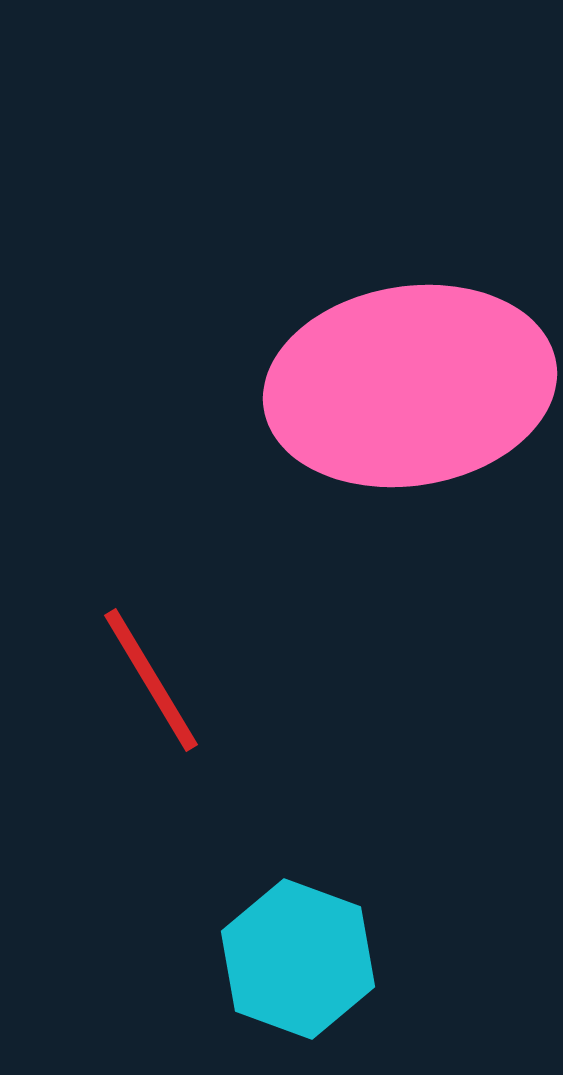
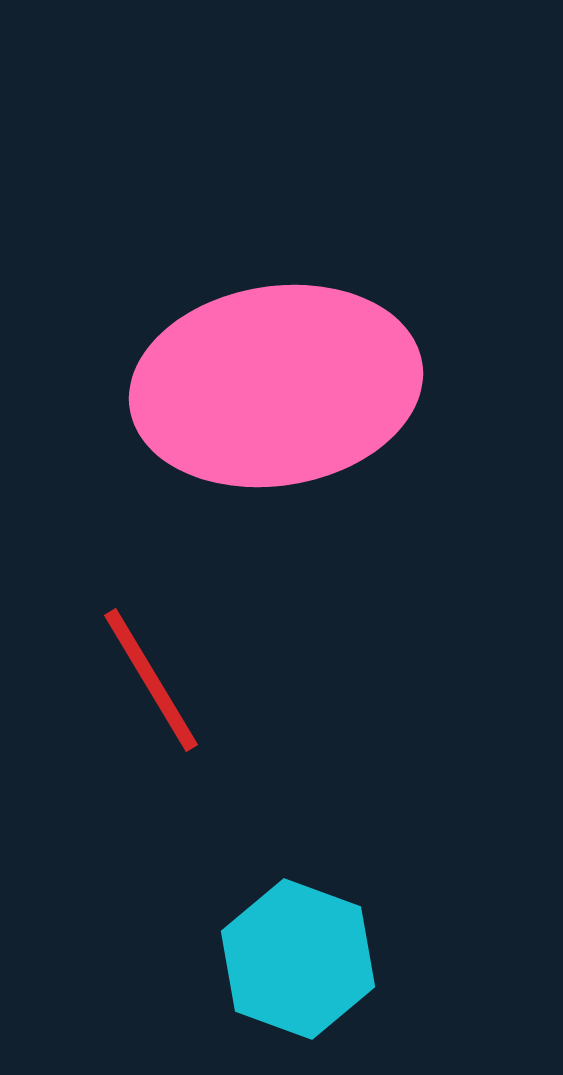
pink ellipse: moved 134 px left
